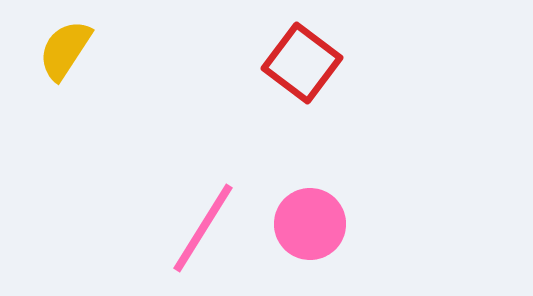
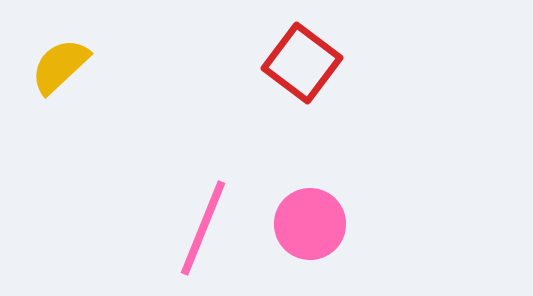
yellow semicircle: moved 5 px left, 16 px down; rotated 14 degrees clockwise
pink line: rotated 10 degrees counterclockwise
